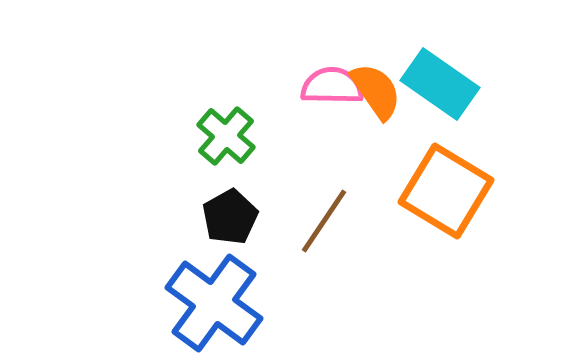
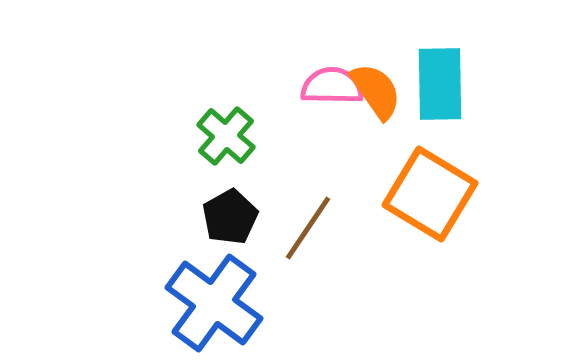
cyan rectangle: rotated 54 degrees clockwise
orange square: moved 16 px left, 3 px down
brown line: moved 16 px left, 7 px down
